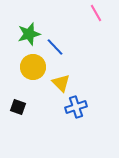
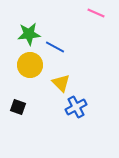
pink line: rotated 36 degrees counterclockwise
green star: rotated 10 degrees clockwise
blue line: rotated 18 degrees counterclockwise
yellow circle: moved 3 px left, 2 px up
blue cross: rotated 10 degrees counterclockwise
